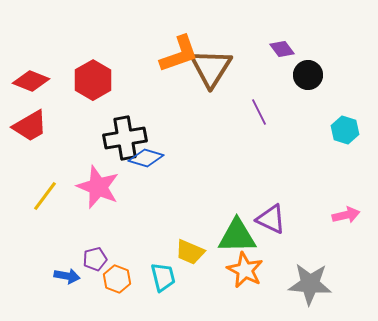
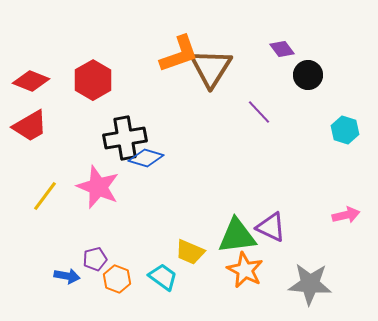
purple line: rotated 16 degrees counterclockwise
purple triangle: moved 8 px down
green triangle: rotated 6 degrees counterclockwise
cyan trapezoid: rotated 40 degrees counterclockwise
